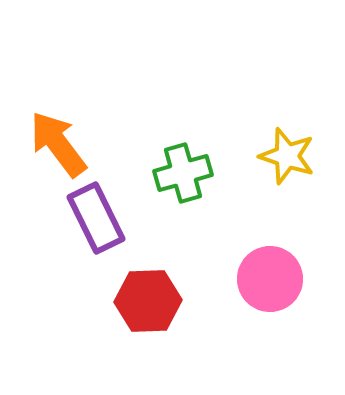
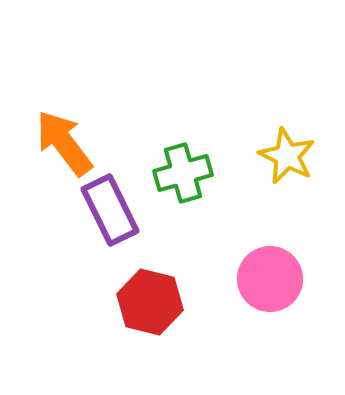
orange arrow: moved 6 px right, 1 px up
yellow star: rotated 8 degrees clockwise
purple rectangle: moved 14 px right, 8 px up
red hexagon: moved 2 px right, 1 px down; rotated 16 degrees clockwise
